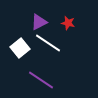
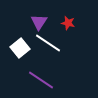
purple triangle: rotated 30 degrees counterclockwise
